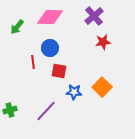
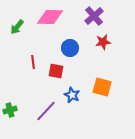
blue circle: moved 20 px right
red square: moved 3 px left
orange square: rotated 30 degrees counterclockwise
blue star: moved 2 px left, 3 px down; rotated 21 degrees clockwise
